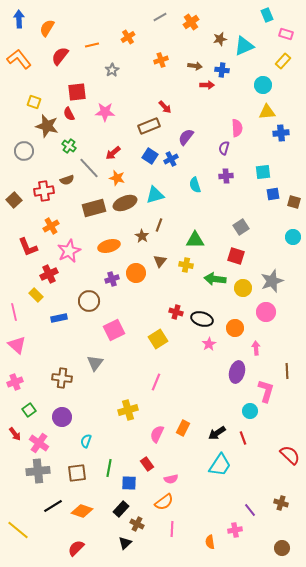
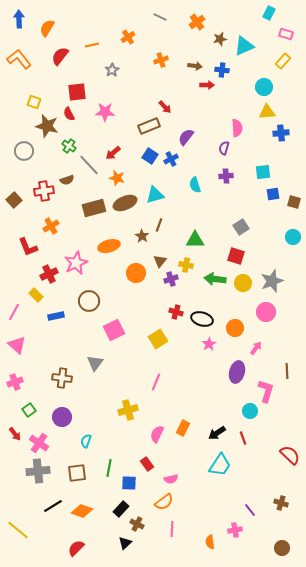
cyan rectangle at (267, 15): moved 2 px right, 2 px up; rotated 48 degrees clockwise
gray line at (160, 17): rotated 56 degrees clockwise
orange cross at (191, 22): moved 6 px right
cyan circle at (263, 85): moved 1 px right, 2 px down
gray line at (89, 168): moved 3 px up
pink star at (69, 251): moved 7 px right, 12 px down
purple cross at (112, 279): moved 59 px right
yellow circle at (243, 288): moved 5 px up
pink line at (14, 312): rotated 42 degrees clockwise
blue rectangle at (59, 318): moved 3 px left, 2 px up
pink arrow at (256, 348): rotated 40 degrees clockwise
